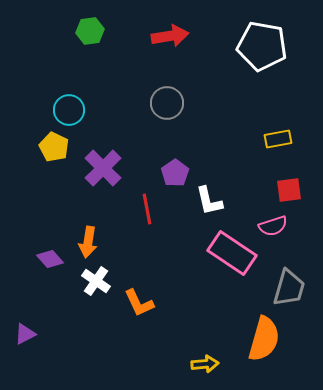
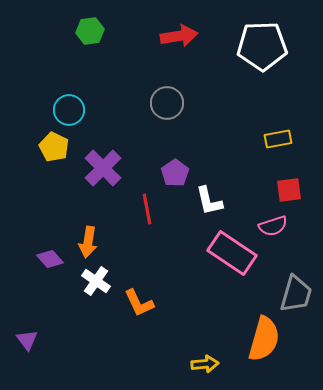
red arrow: moved 9 px right
white pentagon: rotated 12 degrees counterclockwise
gray trapezoid: moved 7 px right, 6 px down
purple triangle: moved 2 px right, 6 px down; rotated 40 degrees counterclockwise
